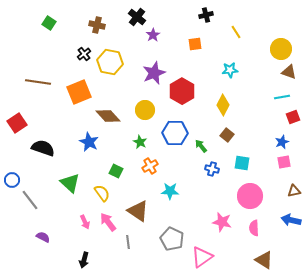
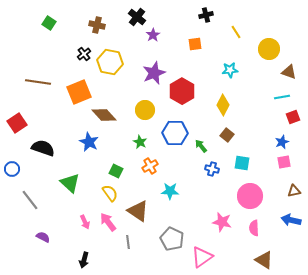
yellow circle at (281, 49): moved 12 px left
brown diamond at (108, 116): moved 4 px left, 1 px up
blue circle at (12, 180): moved 11 px up
yellow semicircle at (102, 193): moved 8 px right
